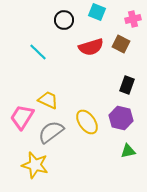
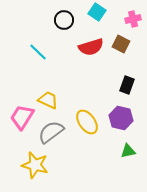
cyan square: rotated 12 degrees clockwise
